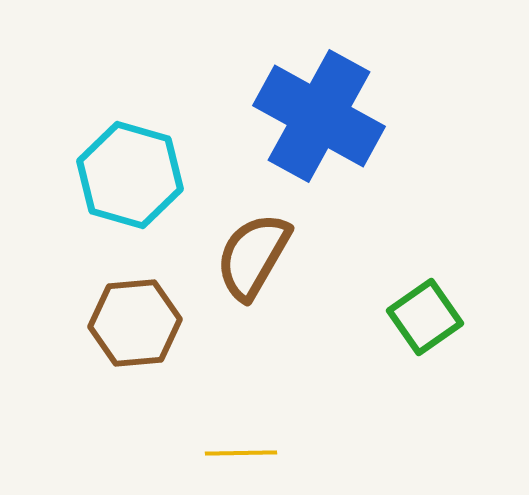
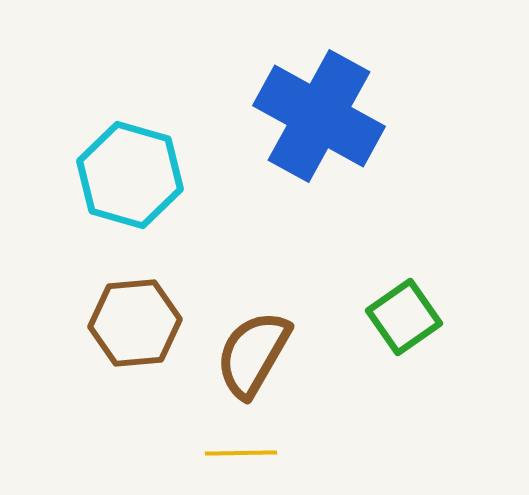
brown semicircle: moved 98 px down
green square: moved 21 px left
